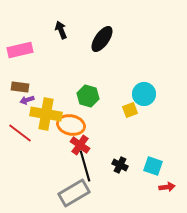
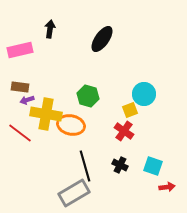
black arrow: moved 11 px left, 1 px up; rotated 30 degrees clockwise
red cross: moved 44 px right, 14 px up
